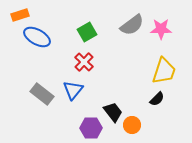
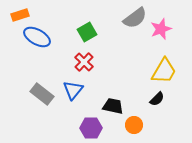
gray semicircle: moved 3 px right, 7 px up
pink star: rotated 20 degrees counterclockwise
yellow trapezoid: rotated 12 degrees clockwise
black trapezoid: moved 6 px up; rotated 40 degrees counterclockwise
orange circle: moved 2 px right
